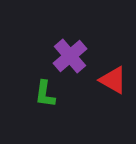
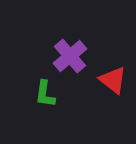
red triangle: rotated 8 degrees clockwise
